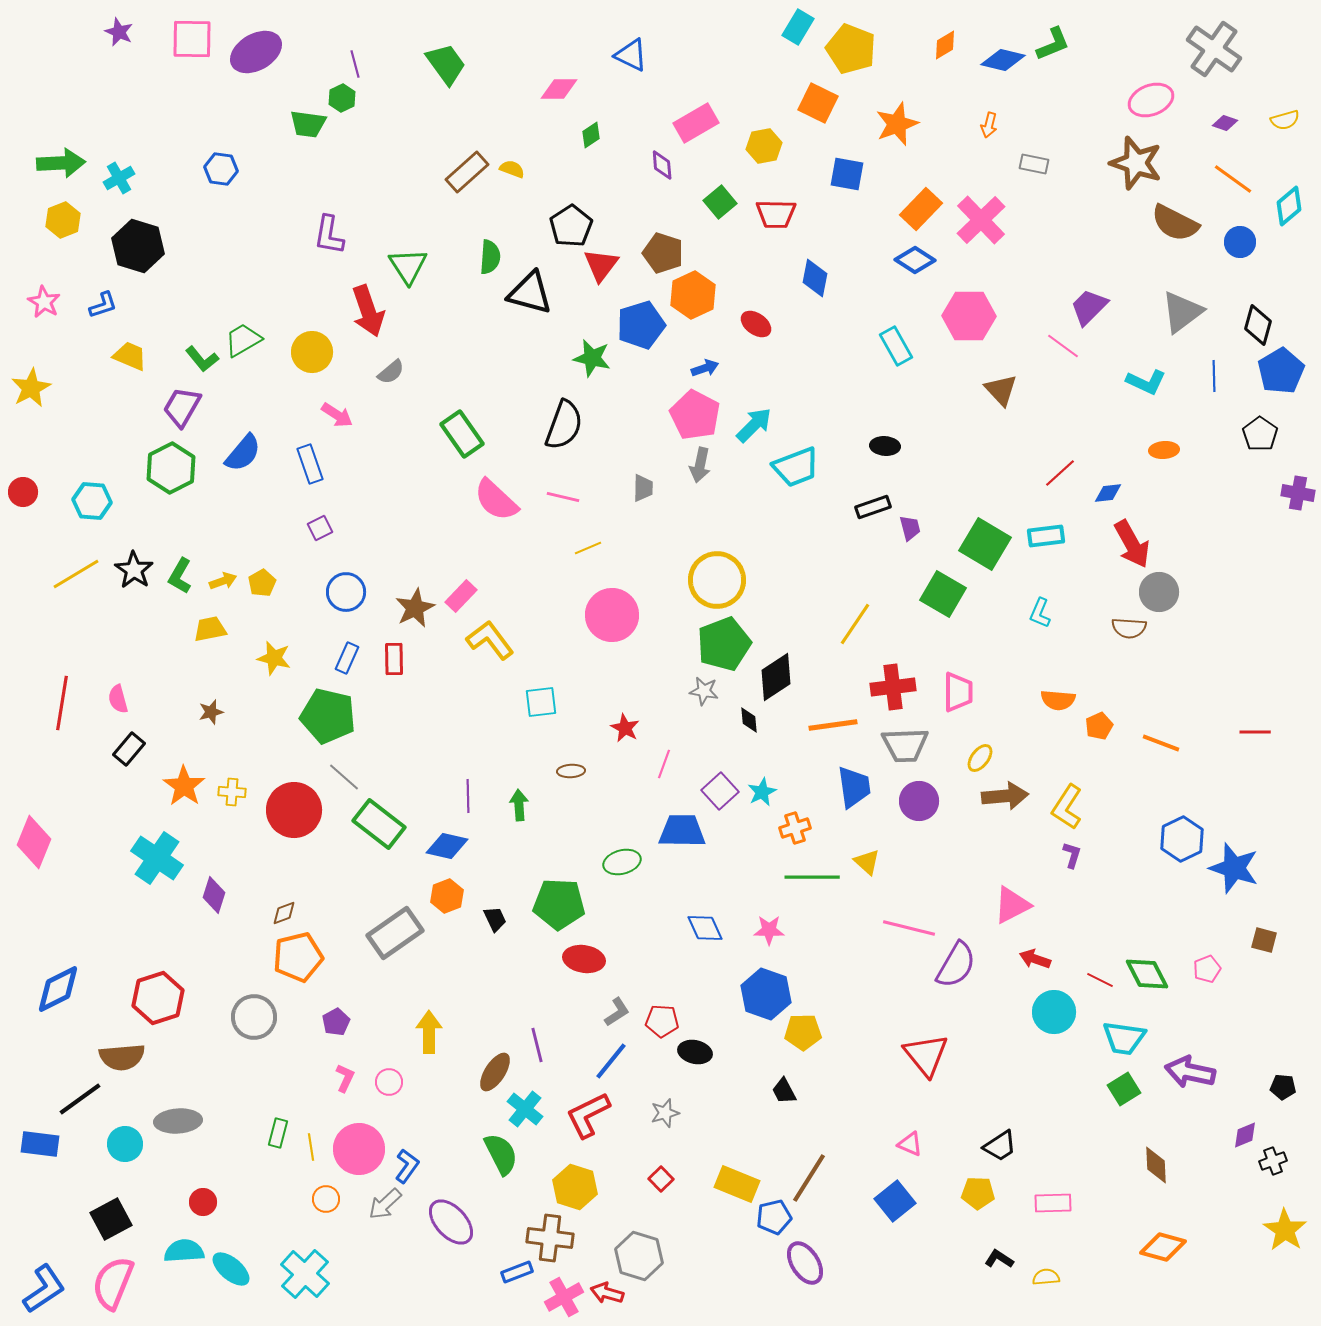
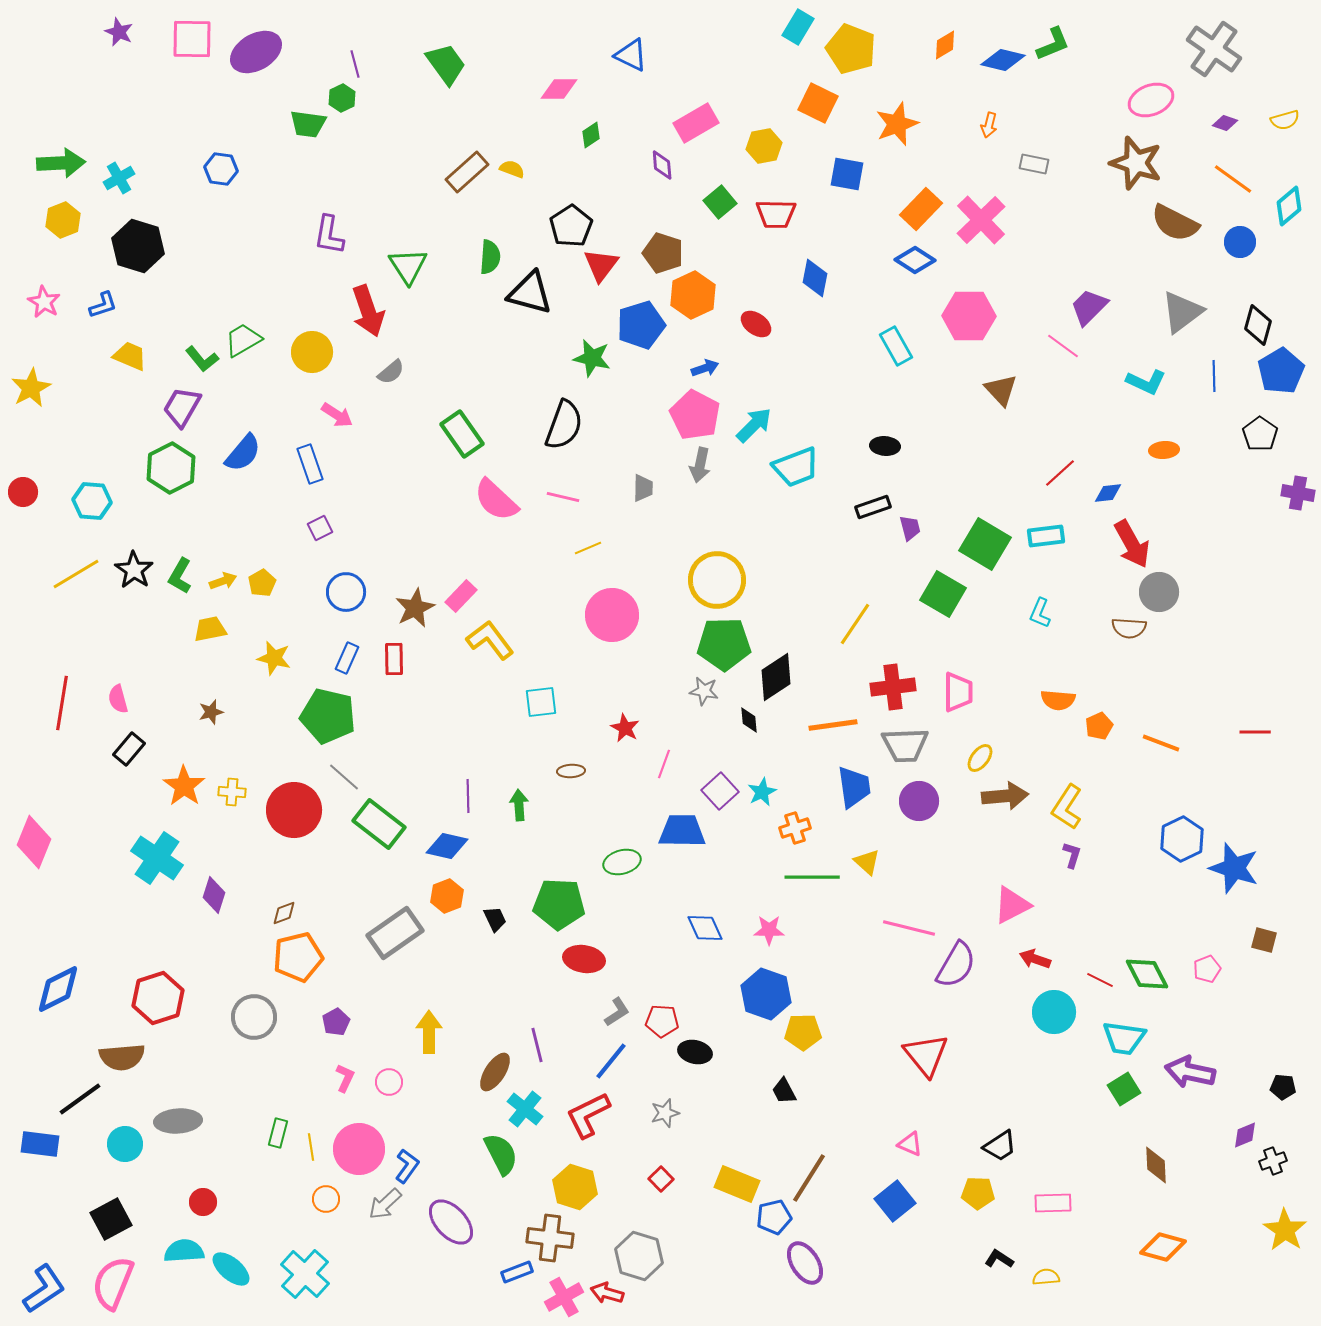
green pentagon at (724, 644): rotated 20 degrees clockwise
